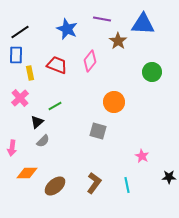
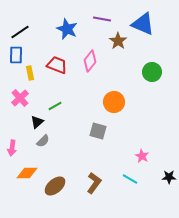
blue triangle: rotated 20 degrees clockwise
cyan line: moved 3 px right, 6 px up; rotated 49 degrees counterclockwise
